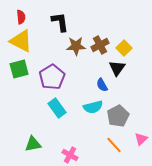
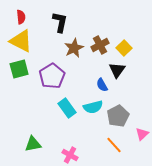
black L-shape: rotated 20 degrees clockwise
brown star: moved 2 px left, 2 px down; rotated 24 degrees counterclockwise
black triangle: moved 2 px down
purple pentagon: moved 1 px up
cyan rectangle: moved 10 px right
pink triangle: moved 1 px right, 5 px up
